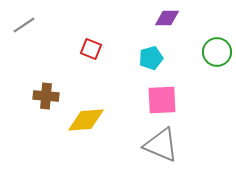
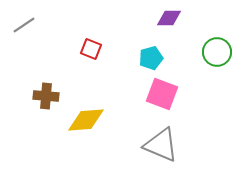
purple diamond: moved 2 px right
pink square: moved 6 px up; rotated 24 degrees clockwise
